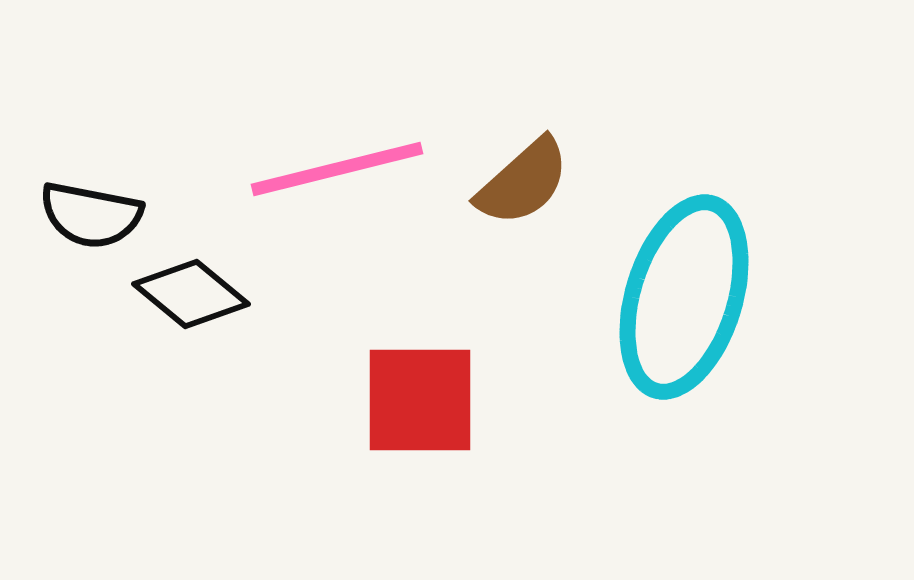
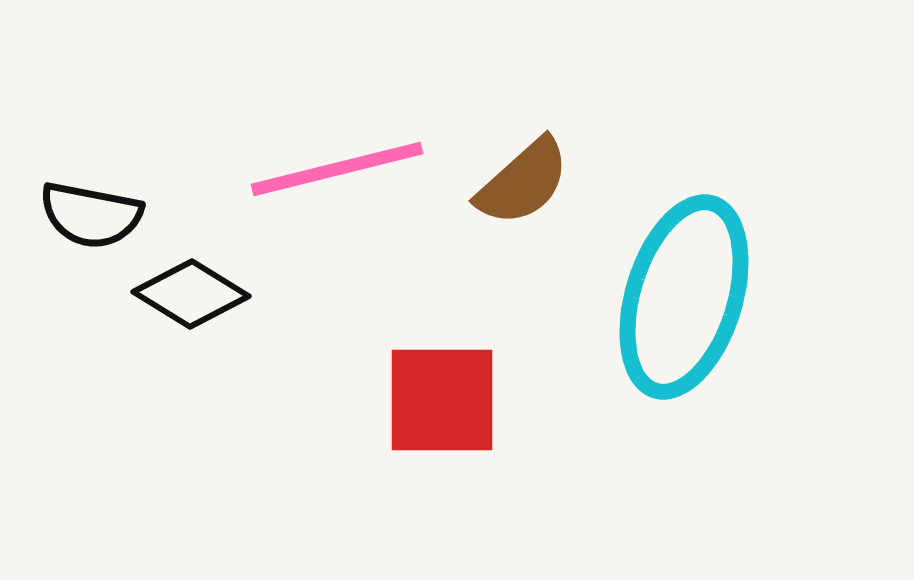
black diamond: rotated 8 degrees counterclockwise
red square: moved 22 px right
